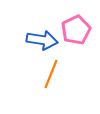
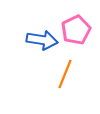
orange line: moved 14 px right
